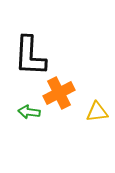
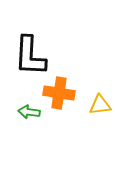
orange cross: rotated 36 degrees clockwise
yellow triangle: moved 3 px right, 7 px up
